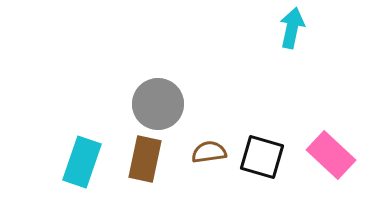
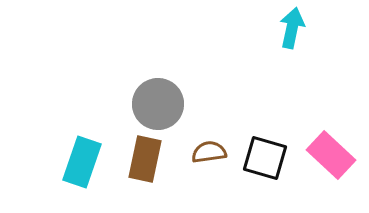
black square: moved 3 px right, 1 px down
